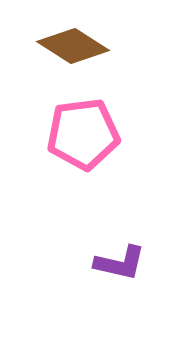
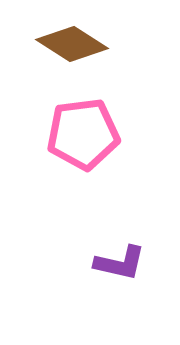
brown diamond: moved 1 px left, 2 px up
